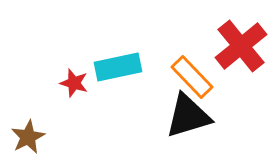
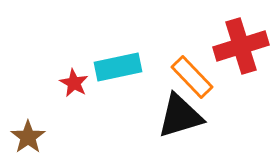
red cross: rotated 22 degrees clockwise
red star: rotated 12 degrees clockwise
black triangle: moved 8 px left
brown star: rotated 8 degrees counterclockwise
